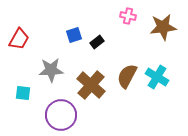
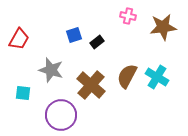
gray star: rotated 20 degrees clockwise
